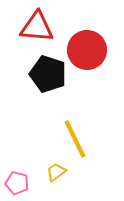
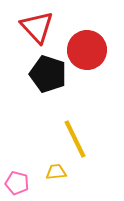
red triangle: rotated 42 degrees clockwise
yellow trapezoid: rotated 30 degrees clockwise
